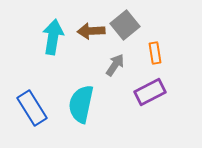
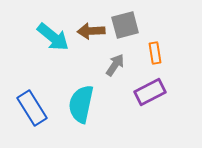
gray square: rotated 24 degrees clockwise
cyan arrow: rotated 120 degrees clockwise
